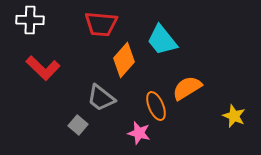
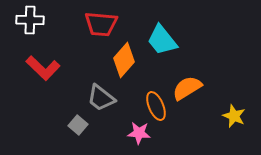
pink star: rotated 10 degrees counterclockwise
